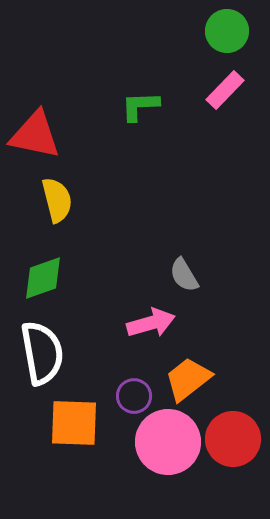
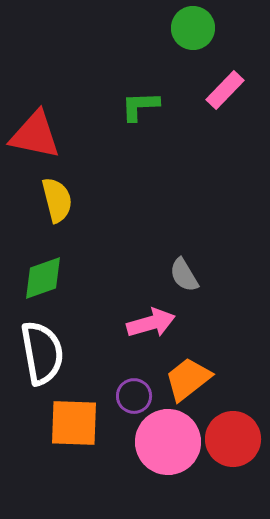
green circle: moved 34 px left, 3 px up
